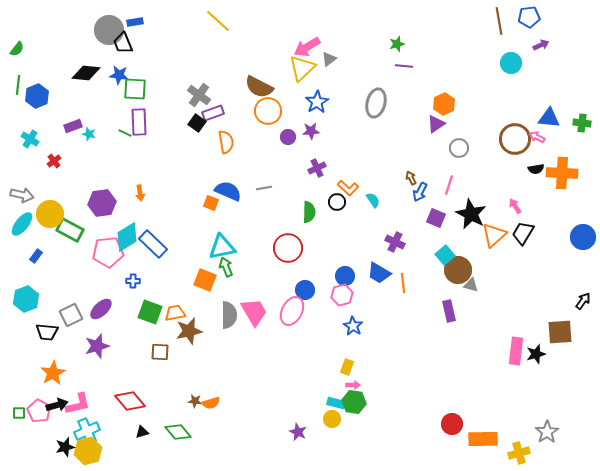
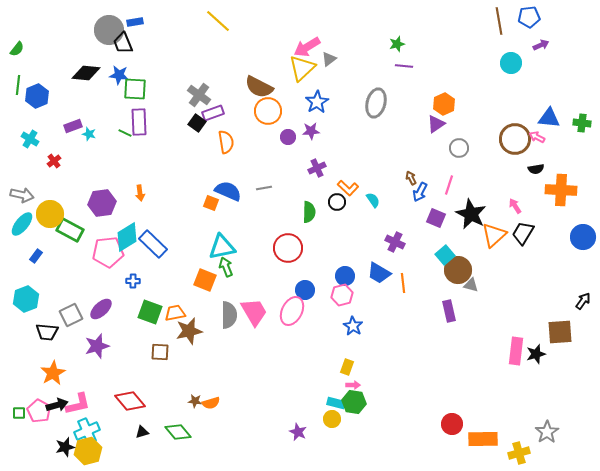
orange cross at (562, 173): moved 1 px left, 17 px down
